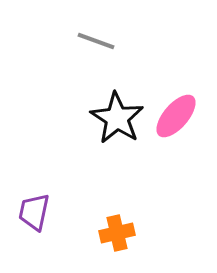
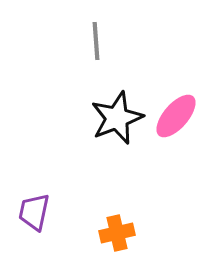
gray line: rotated 66 degrees clockwise
black star: rotated 18 degrees clockwise
